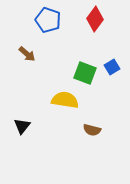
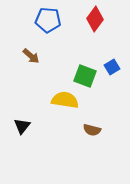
blue pentagon: rotated 15 degrees counterclockwise
brown arrow: moved 4 px right, 2 px down
green square: moved 3 px down
